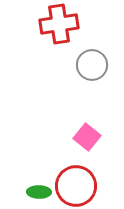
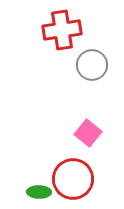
red cross: moved 3 px right, 6 px down
pink square: moved 1 px right, 4 px up
red circle: moved 3 px left, 7 px up
